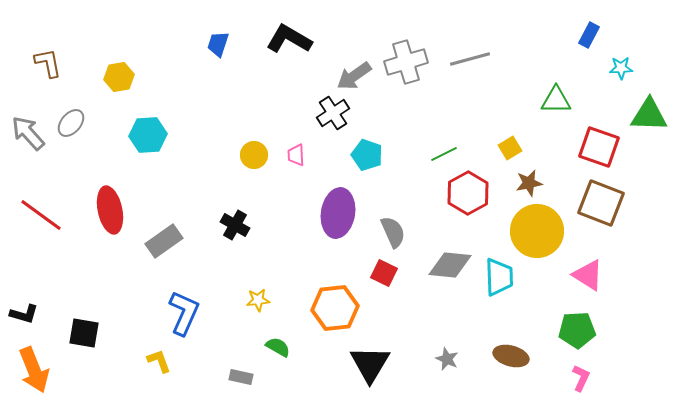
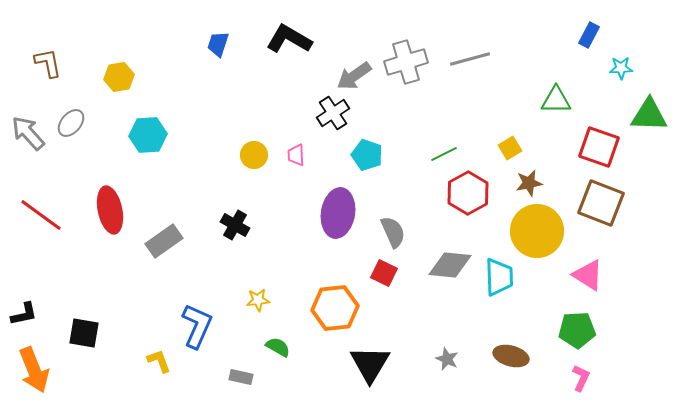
blue L-shape at (184, 313): moved 13 px right, 13 px down
black L-shape at (24, 314): rotated 28 degrees counterclockwise
